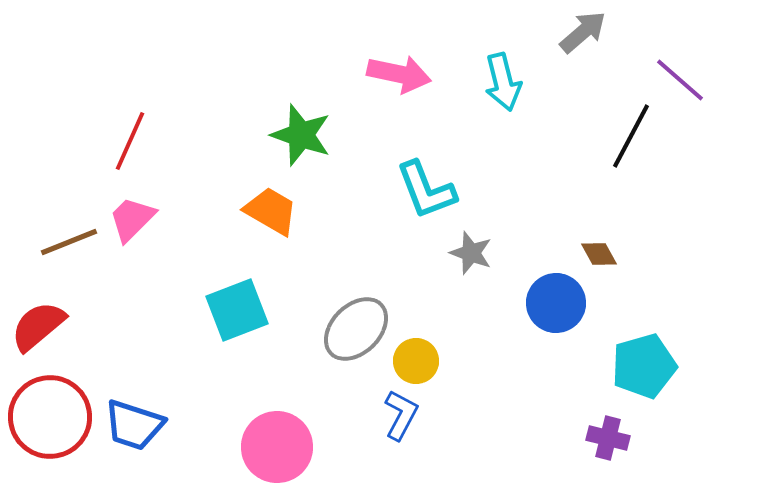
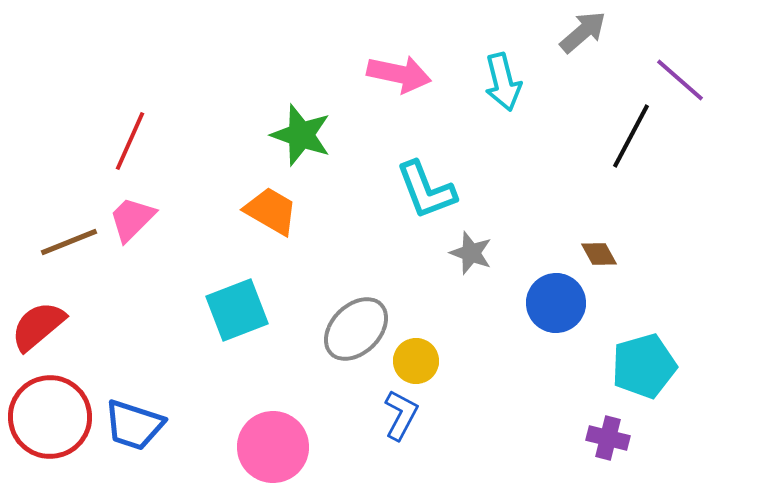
pink circle: moved 4 px left
